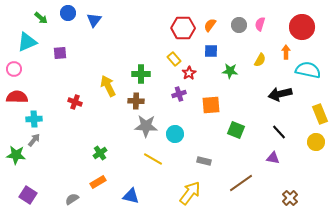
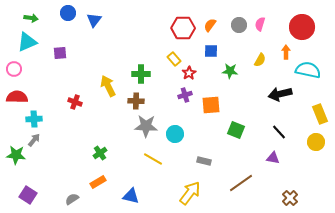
green arrow at (41, 18): moved 10 px left; rotated 32 degrees counterclockwise
purple cross at (179, 94): moved 6 px right, 1 px down
